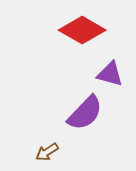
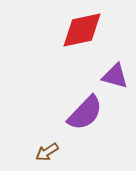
red diamond: rotated 42 degrees counterclockwise
purple triangle: moved 5 px right, 2 px down
